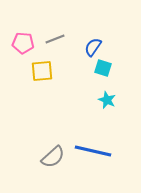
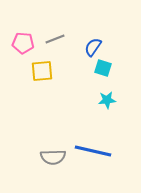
cyan star: rotated 30 degrees counterclockwise
gray semicircle: rotated 40 degrees clockwise
